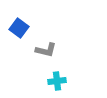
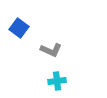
gray L-shape: moved 5 px right; rotated 10 degrees clockwise
